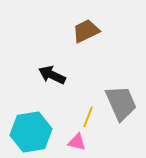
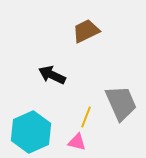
yellow line: moved 2 px left
cyan hexagon: rotated 15 degrees counterclockwise
